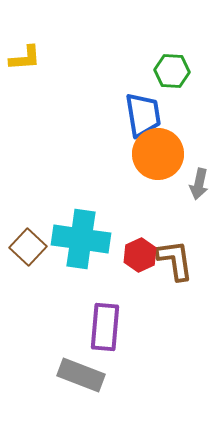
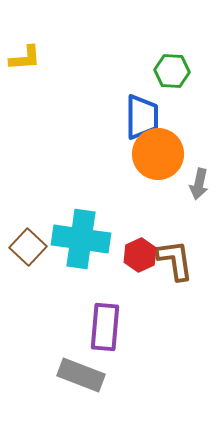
blue trapezoid: moved 1 px left, 2 px down; rotated 9 degrees clockwise
